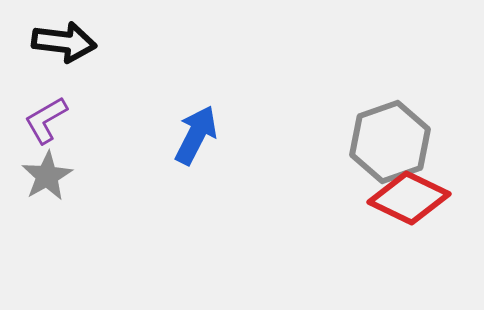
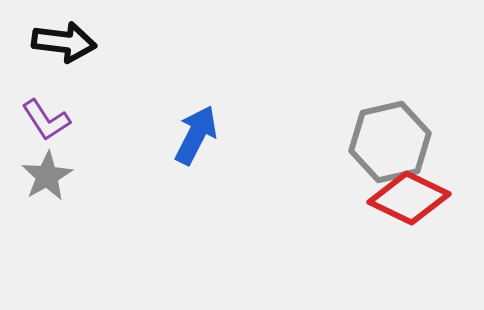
purple L-shape: rotated 93 degrees counterclockwise
gray hexagon: rotated 6 degrees clockwise
